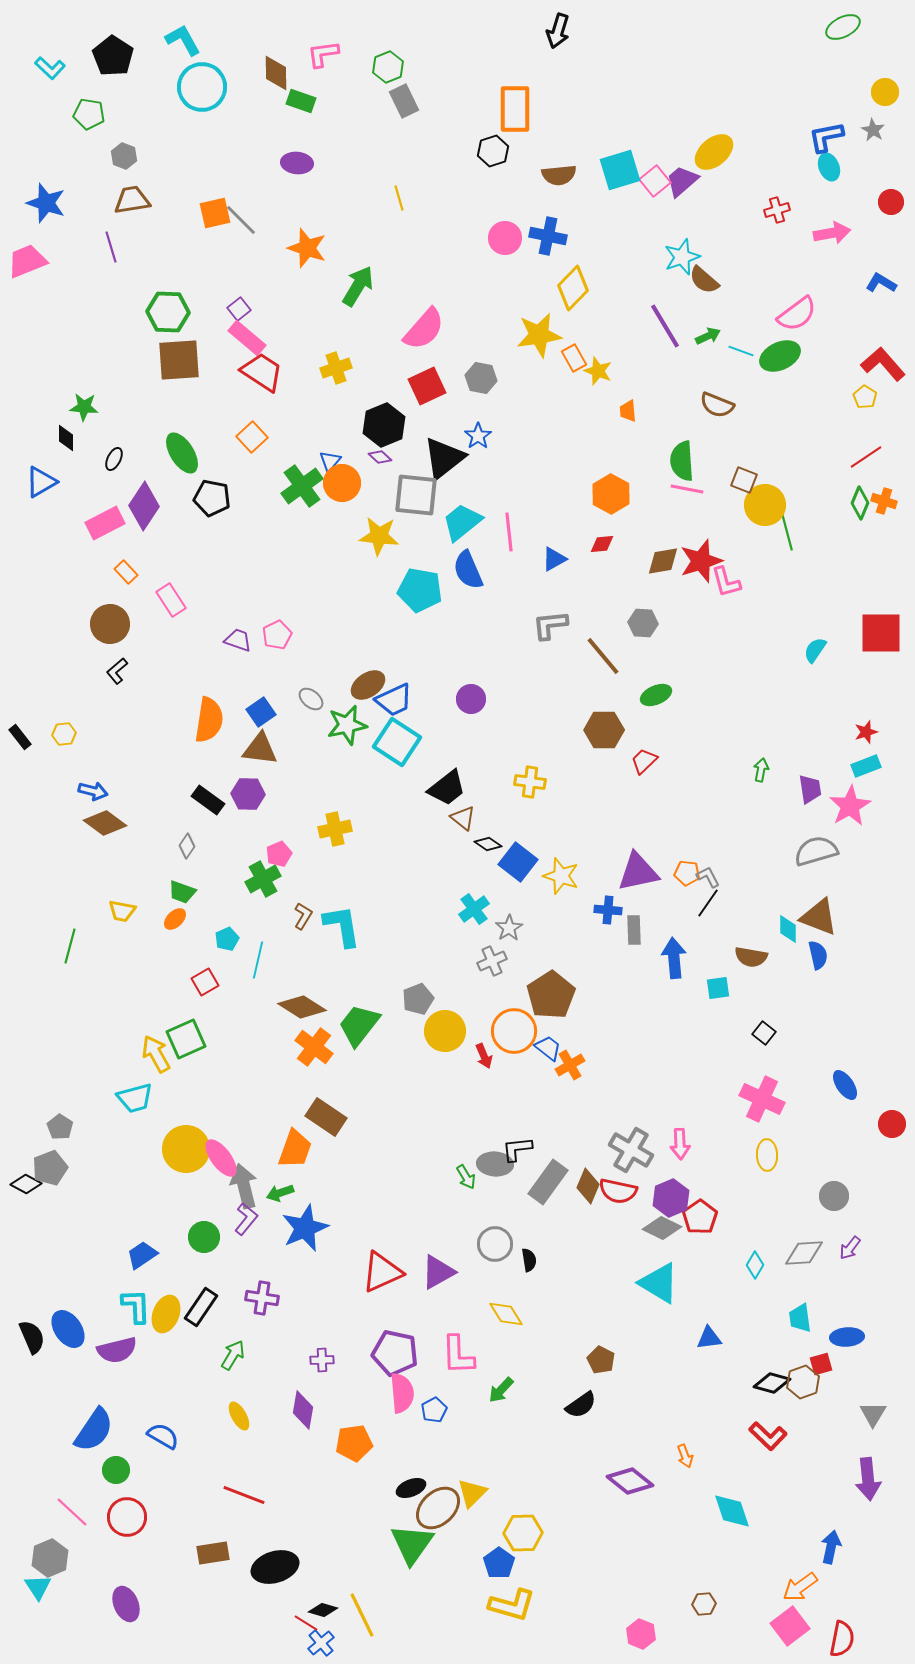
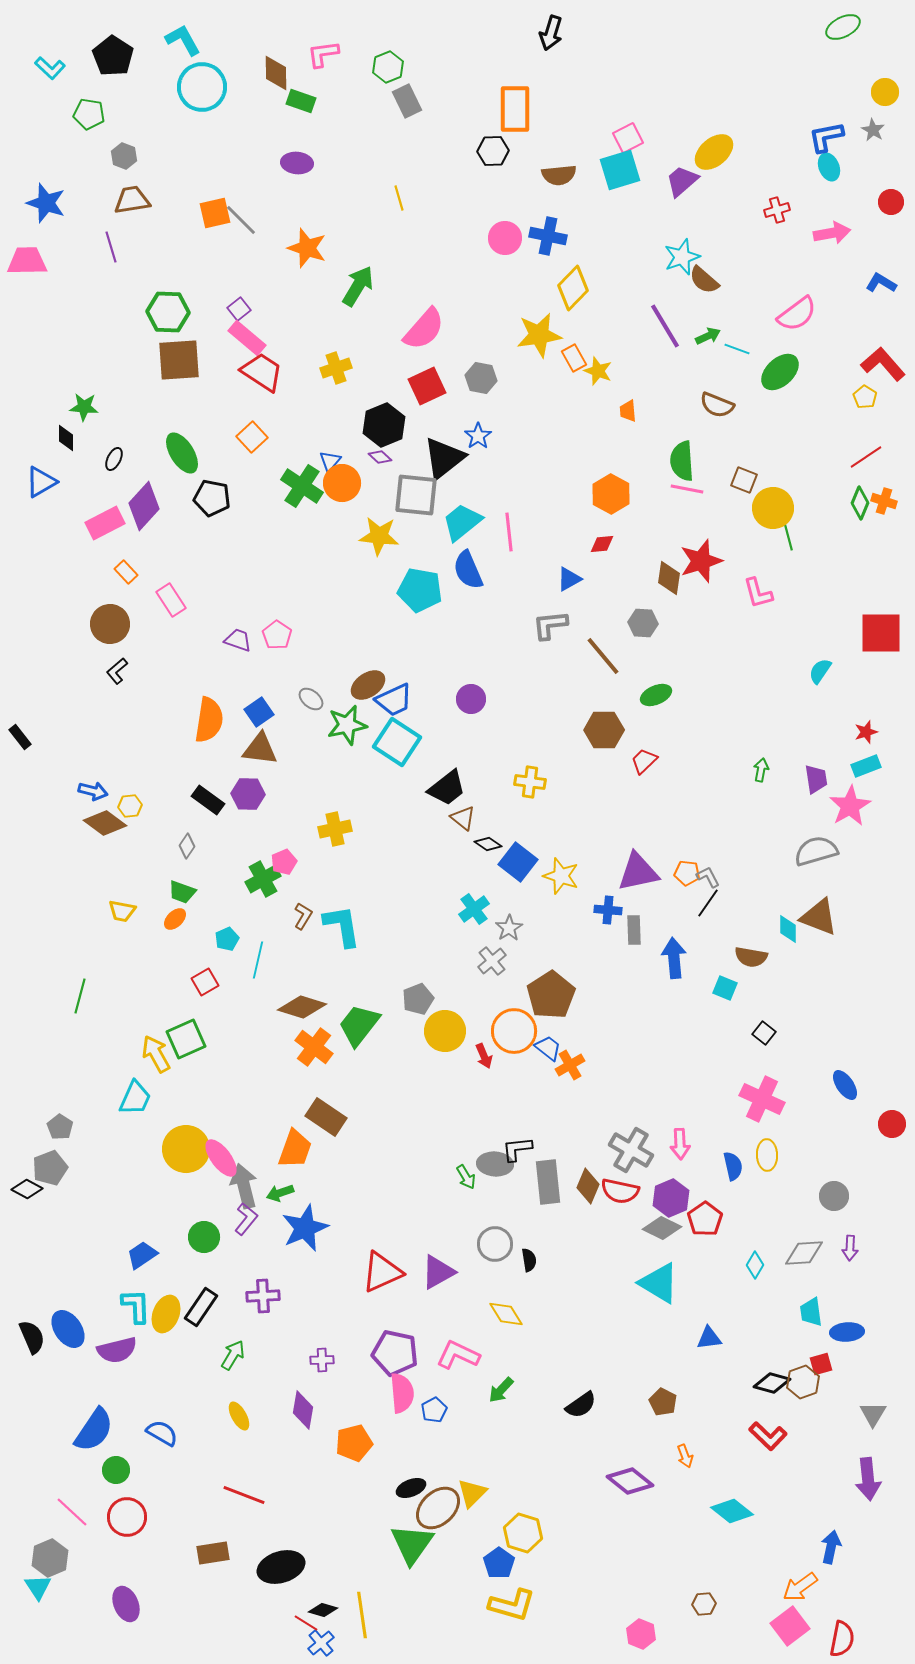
black arrow at (558, 31): moved 7 px left, 2 px down
gray rectangle at (404, 101): moved 3 px right
black hexagon at (493, 151): rotated 16 degrees clockwise
pink square at (655, 181): moved 27 px left, 43 px up; rotated 12 degrees clockwise
pink trapezoid at (27, 261): rotated 21 degrees clockwise
cyan line at (741, 351): moved 4 px left, 2 px up
green ellipse at (780, 356): moved 16 px down; rotated 18 degrees counterclockwise
green cross at (302, 486): rotated 21 degrees counterclockwise
yellow circle at (765, 505): moved 8 px right, 3 px down
purple diamond at (144, 506): rotated 9 degrees clockwise
blue triangle at (554, 559): moved 15 px right, 20 px down
brown diamond at (663, 561): moved 6 px right, 17 px down; rotated 72 degrees counterclockwise
pink L-shape at (726, 582): moved 32 px right, 11 px down
pink pentagon at (277, 635): rotated 12 degrees counterclockwise
cyan semicircle at (815, 650): moved 5 px right, 21 px down
blue square at (261, 712): moved 2 px left
yellow hexagon at (64, 734): moved 66 px right, 72 px down
purple trapezoid at (810, 789): moved 6 px right, 10 px up
pink pentagon at (279, 854): moved 5 px right, 8 px down
green line at (70, 946): moved 10 px right, 50 px down
blue semicircle at (818, 955): moved 85 px left, 211 px down
gray cross at (492, 961): rotated 16 degrees counterclockwise
cyan square at (718, 988): moved 7 px right; rotated 30 degrees clockwise
brown diamond at (302, 1007): rotated 15 degrees counterclockwise
cyan trapezoid at (135, 1098): rotated 51 degrees counterclockwise
gray rectangle at (548, 1182): rotated 42 degrees counterclockwise
black diamond at (26, 1184): moved 1 px right, 5 px down
red semicircle at (618, 1191): moved 2 px right
red pentagon at (700, 1217): moved 5 px right, 2 px down
purple arrow at (850, 1248): rotated 35 degrees counterclockwise
purple cross at (262, 1298): moved 1 px right, 2 px up; rotated 12 degrees counterclockwise
cyan trapezoid at (800, 1318): moved 11 px right, 6 px up
blue ellipse at (847, 1337): moved 5 px up
pink L-shape at (458, 1355): rotated 117 degrees clockwise
brown pentagon at (601, 1360): moved 62 px right, 42 px down
blue semicircle at (163, 1436): moved 1 px left, 3 px up
orange pentagon at (354, 1443): rotated 6 degrees counterclockwise
cyan diamond at (732, 1511): rotated 33 degrees counterclockwise
yellow hexagon at (523, 1533): rotated 18 degrees clockwise
black ellipse at (275, 1567): moved 6 px right
yellow line at (362, 1615): rotated 18 degrees clockwise
